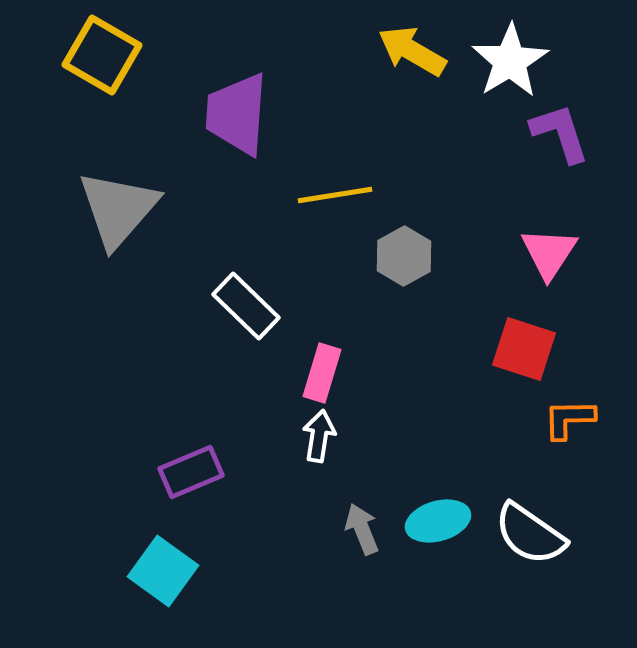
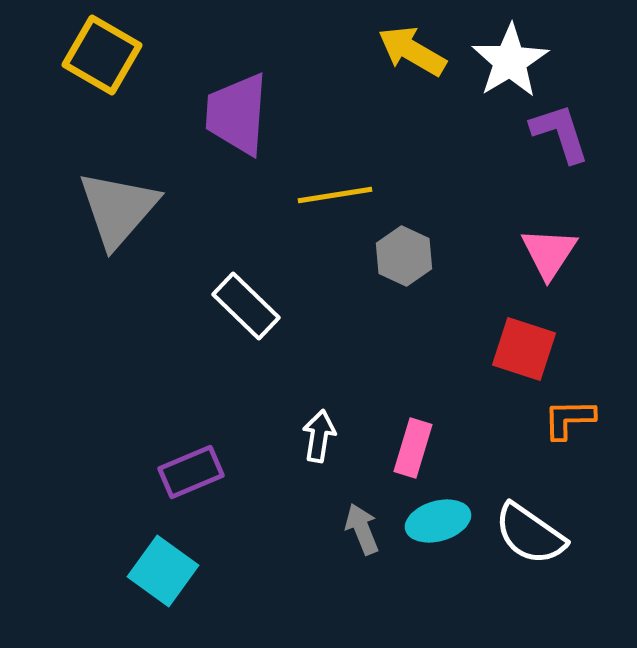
gray hexagon: rotated 6 degrees counterclockwise
pink rectangle: moved 91 px right, 75 px down
